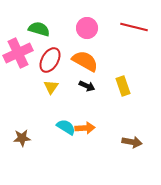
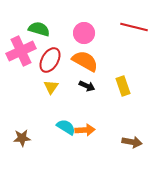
pink circle: moved 3 px left, 5 px down
pink cross: moved 3 px right, 2 px up
orange arrow: moved 2 px down
